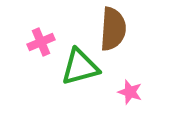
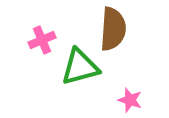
pink cross: moved 1 px right, 2 px up
pink star: moved 8 px down
